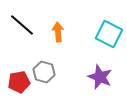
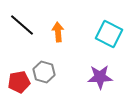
purple star: rotated 25 degrees counterclockwise
